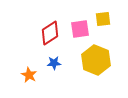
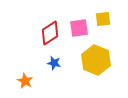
pink square: moved 1 px left, 1 px up
blue star: rotated 16 degrees clockwise
orange star: moved 4 px left, 6 px down
